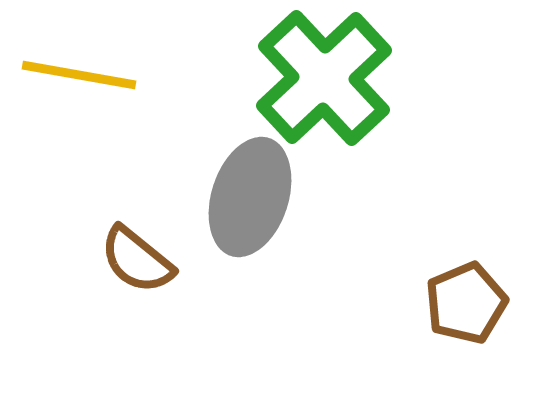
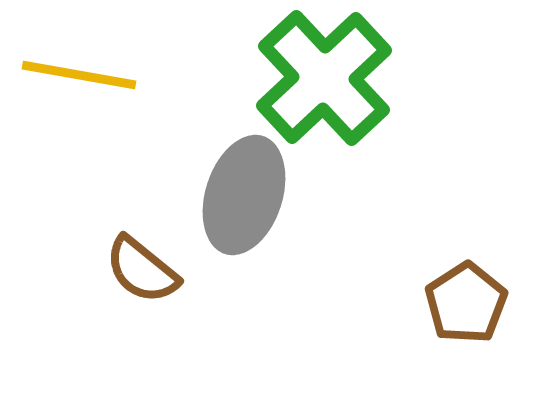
gray ellipse: moved 6 px left, 2 px up
brown semicircle: moved 5 px right, 10 px down
brown pentagon: rotated 10 degrees counterclockwise
